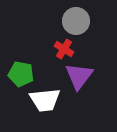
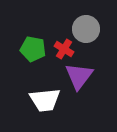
gray circle: moved 10 px right, 8 px down
green pentagon: moved 12 px right, 25 px up
